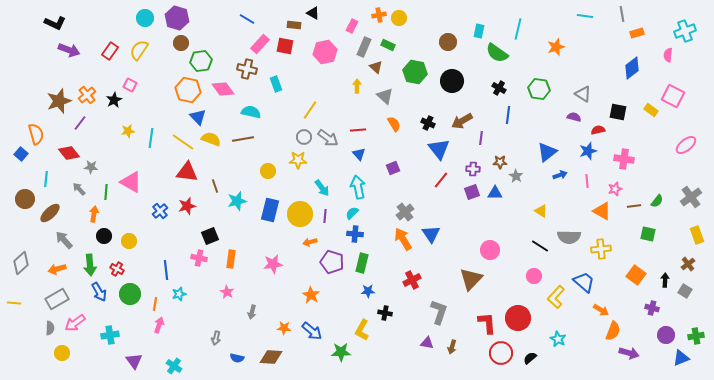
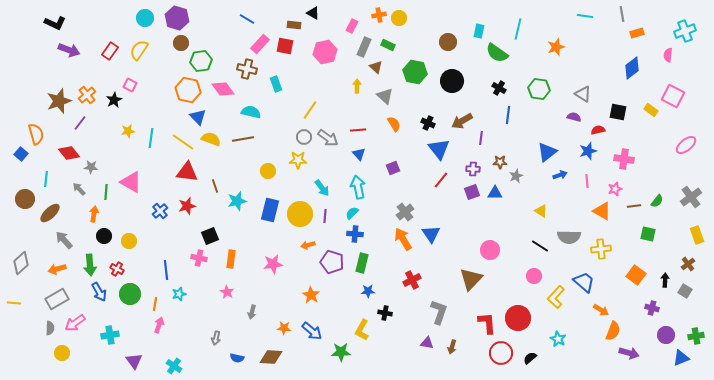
gray star at (516, 176): rotated 16 degrees clockwise
orange arrow at (310, 242): moved 2 px left, 3 px down
